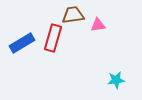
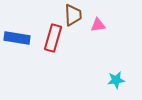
brown trapezoid: rotated 95 degrees clockwise
blue rectangle: moved 5 px left, 5 px up; rotated 40 degrees clockwise
